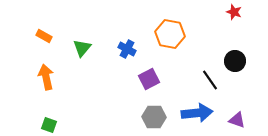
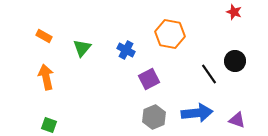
blue cross: moved 1 px left, 1 px down
black line: moved 1 px left, 6 px up
gray hexagon: rotated 25 degrees counterclockwise
